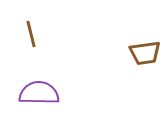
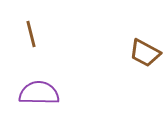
brown trapezoid: rotated 36 degrees clockwise
